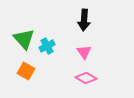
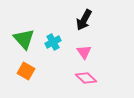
black arrow: rotated 25 degrees clockwise
cyan cross: moved 6 px right, 4 px up
pink diamond: rotated 15 degrees clockwise
